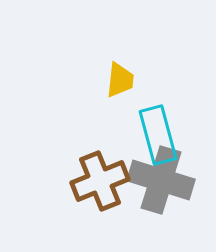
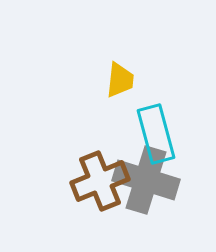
cyan rectangle: moved 2 px left, 1 px up
gray cross: moved 15 px left
